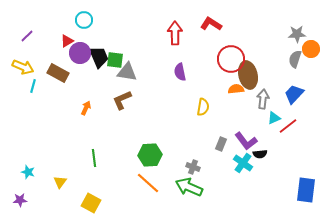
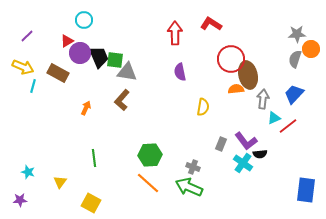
brown L-shape: rotated 25 degrees counterclockwise
